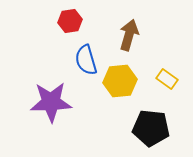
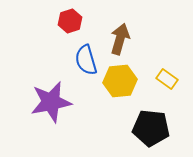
red hexagon: rotated 10 degrees counterclockwise
brown arrow: moved 9 px left, 4 px down
purple star: rotated 9 degrees counterclockwise
